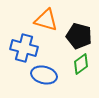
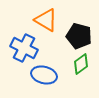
orange triangle: rotated 15 degrees clockwise
blue cross: rotated 12 degrees clockwise
